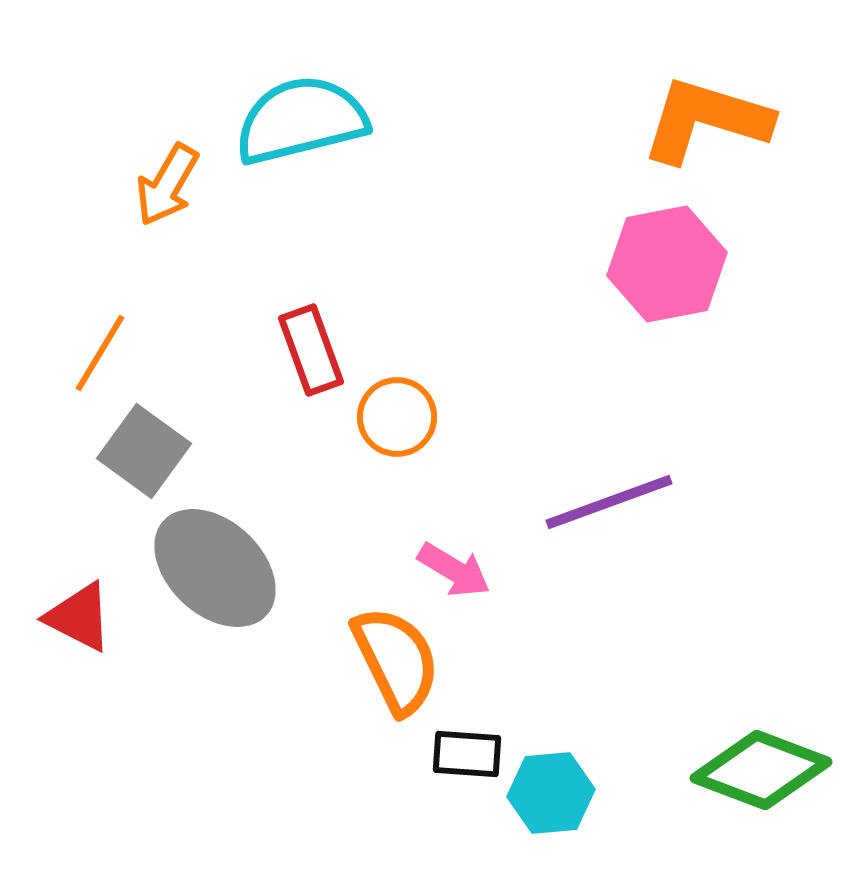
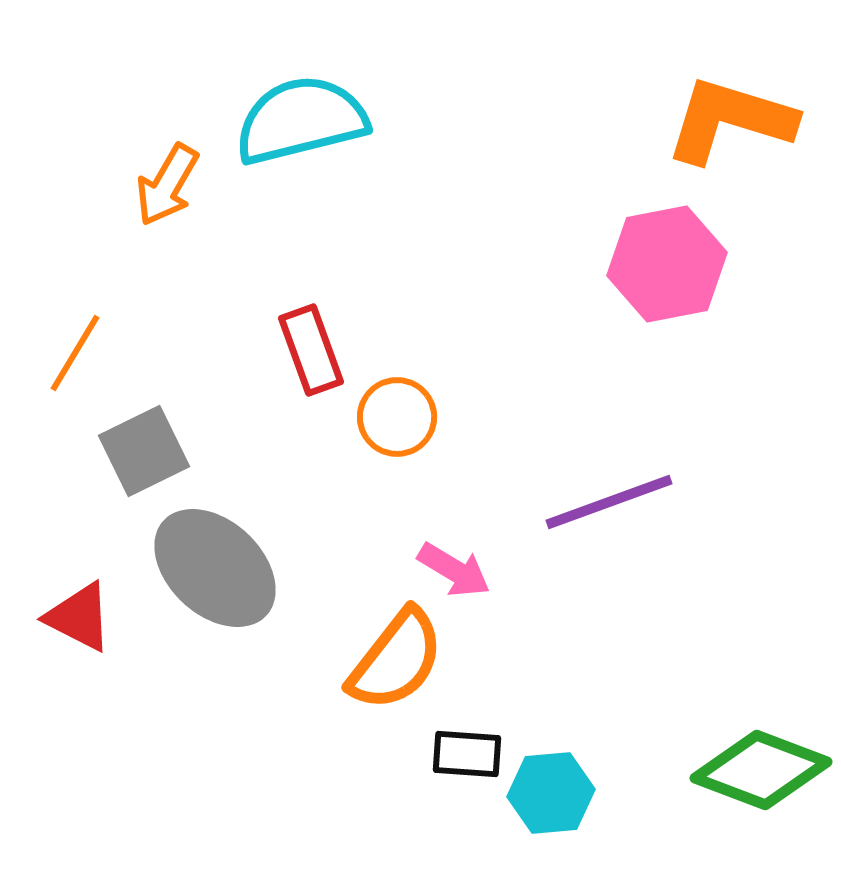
orange L-shape: moved 24 px right
orange line: moved 25 px left
gray square: rotated 28 degrees clockwise
orange semicircle: rotated 64 degrees clockwise
